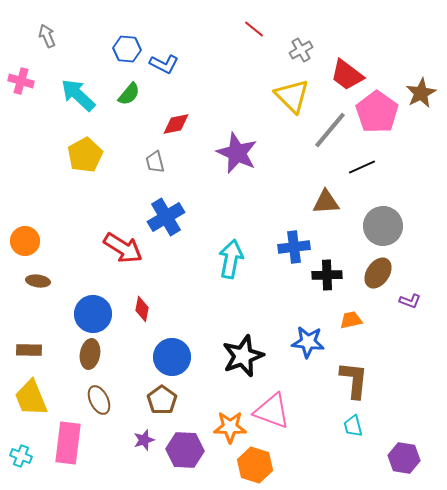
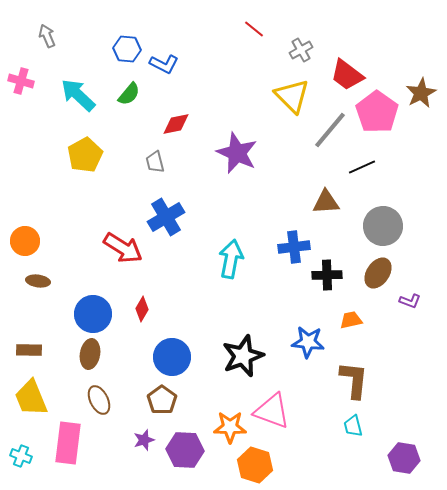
red diamond at (142, 309): rotated 20 degrees clockwise
